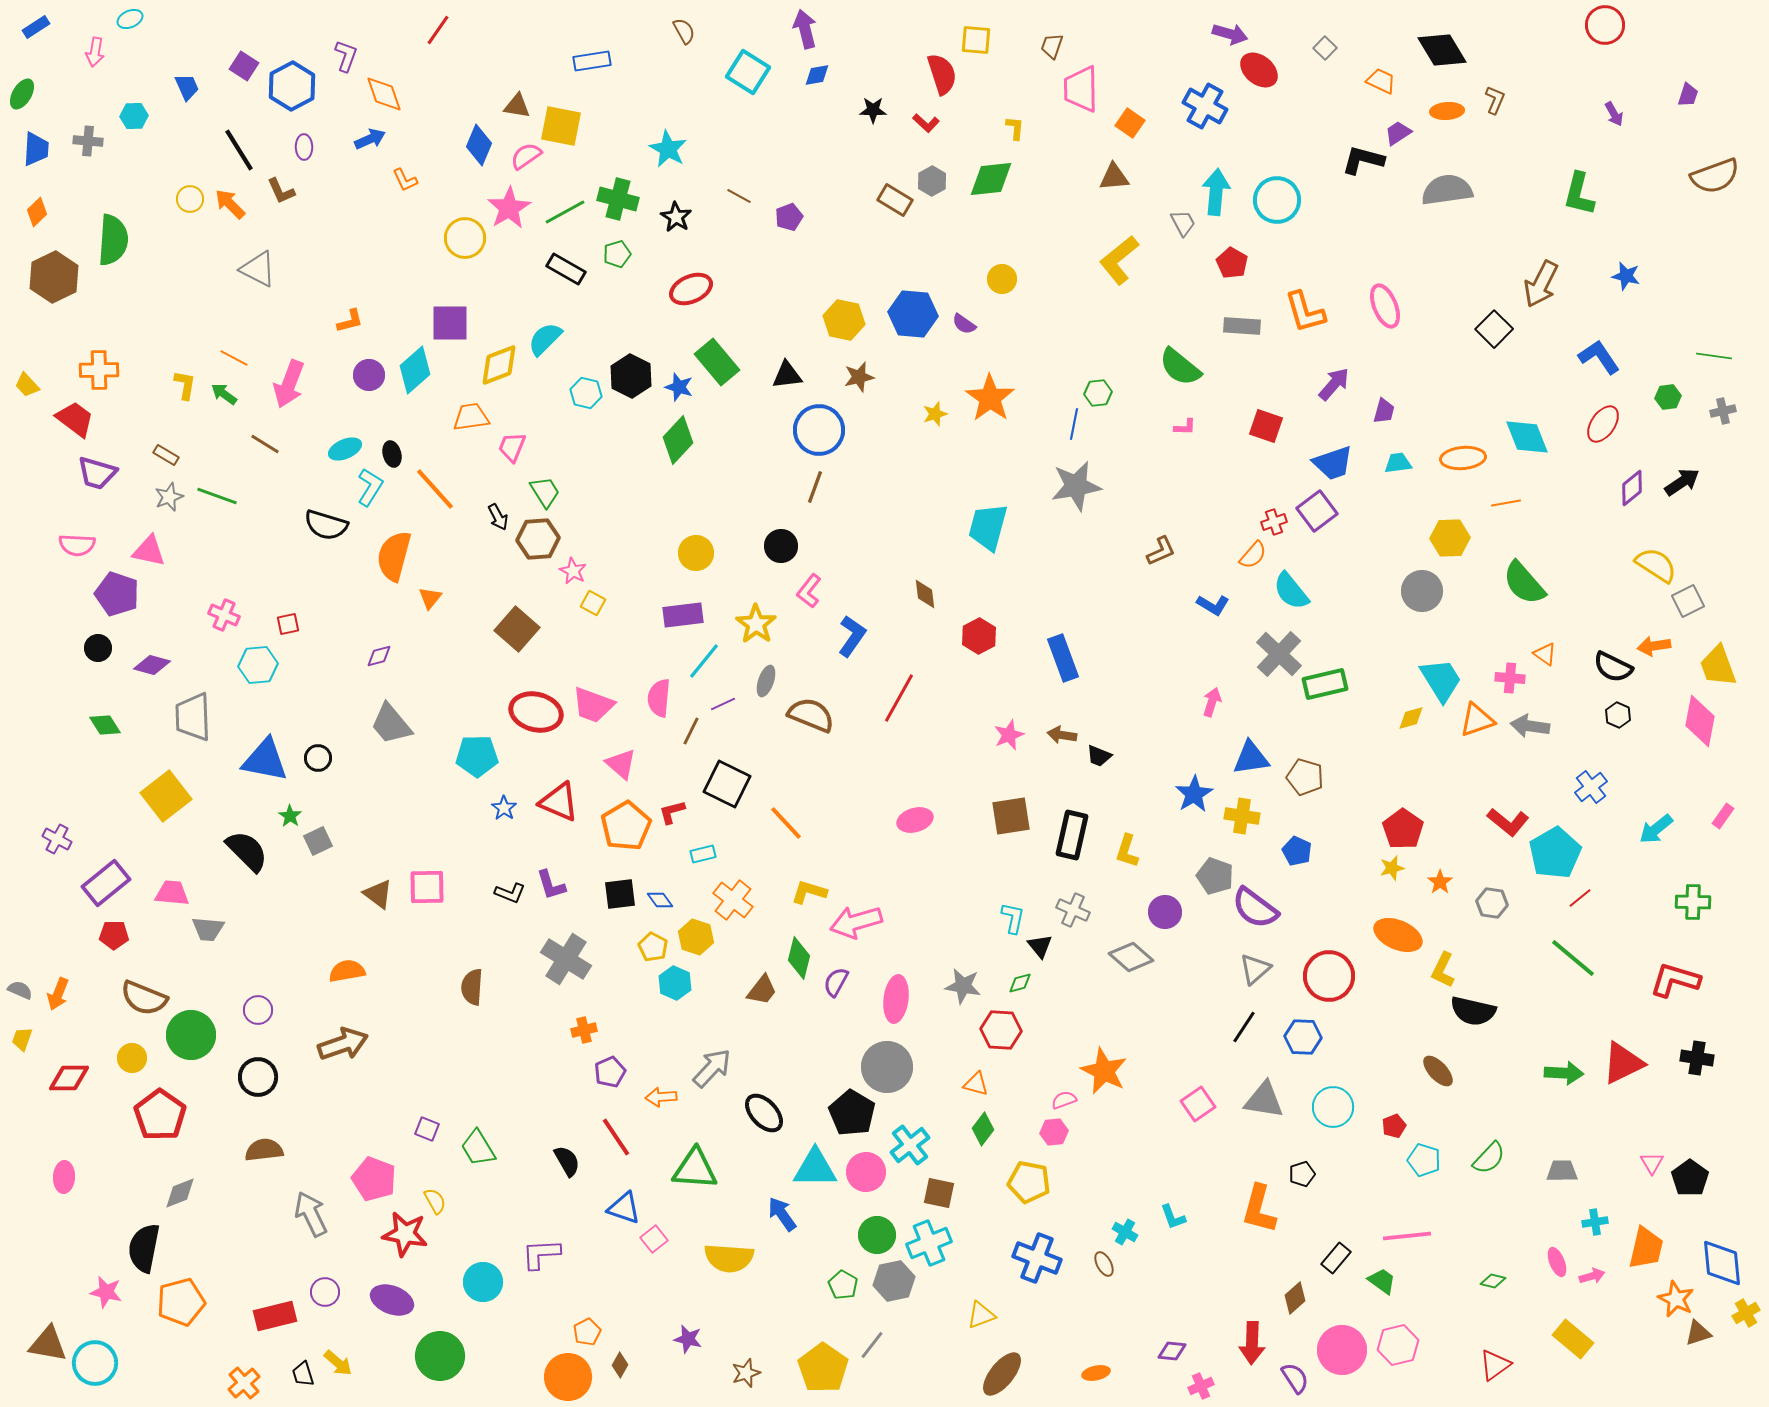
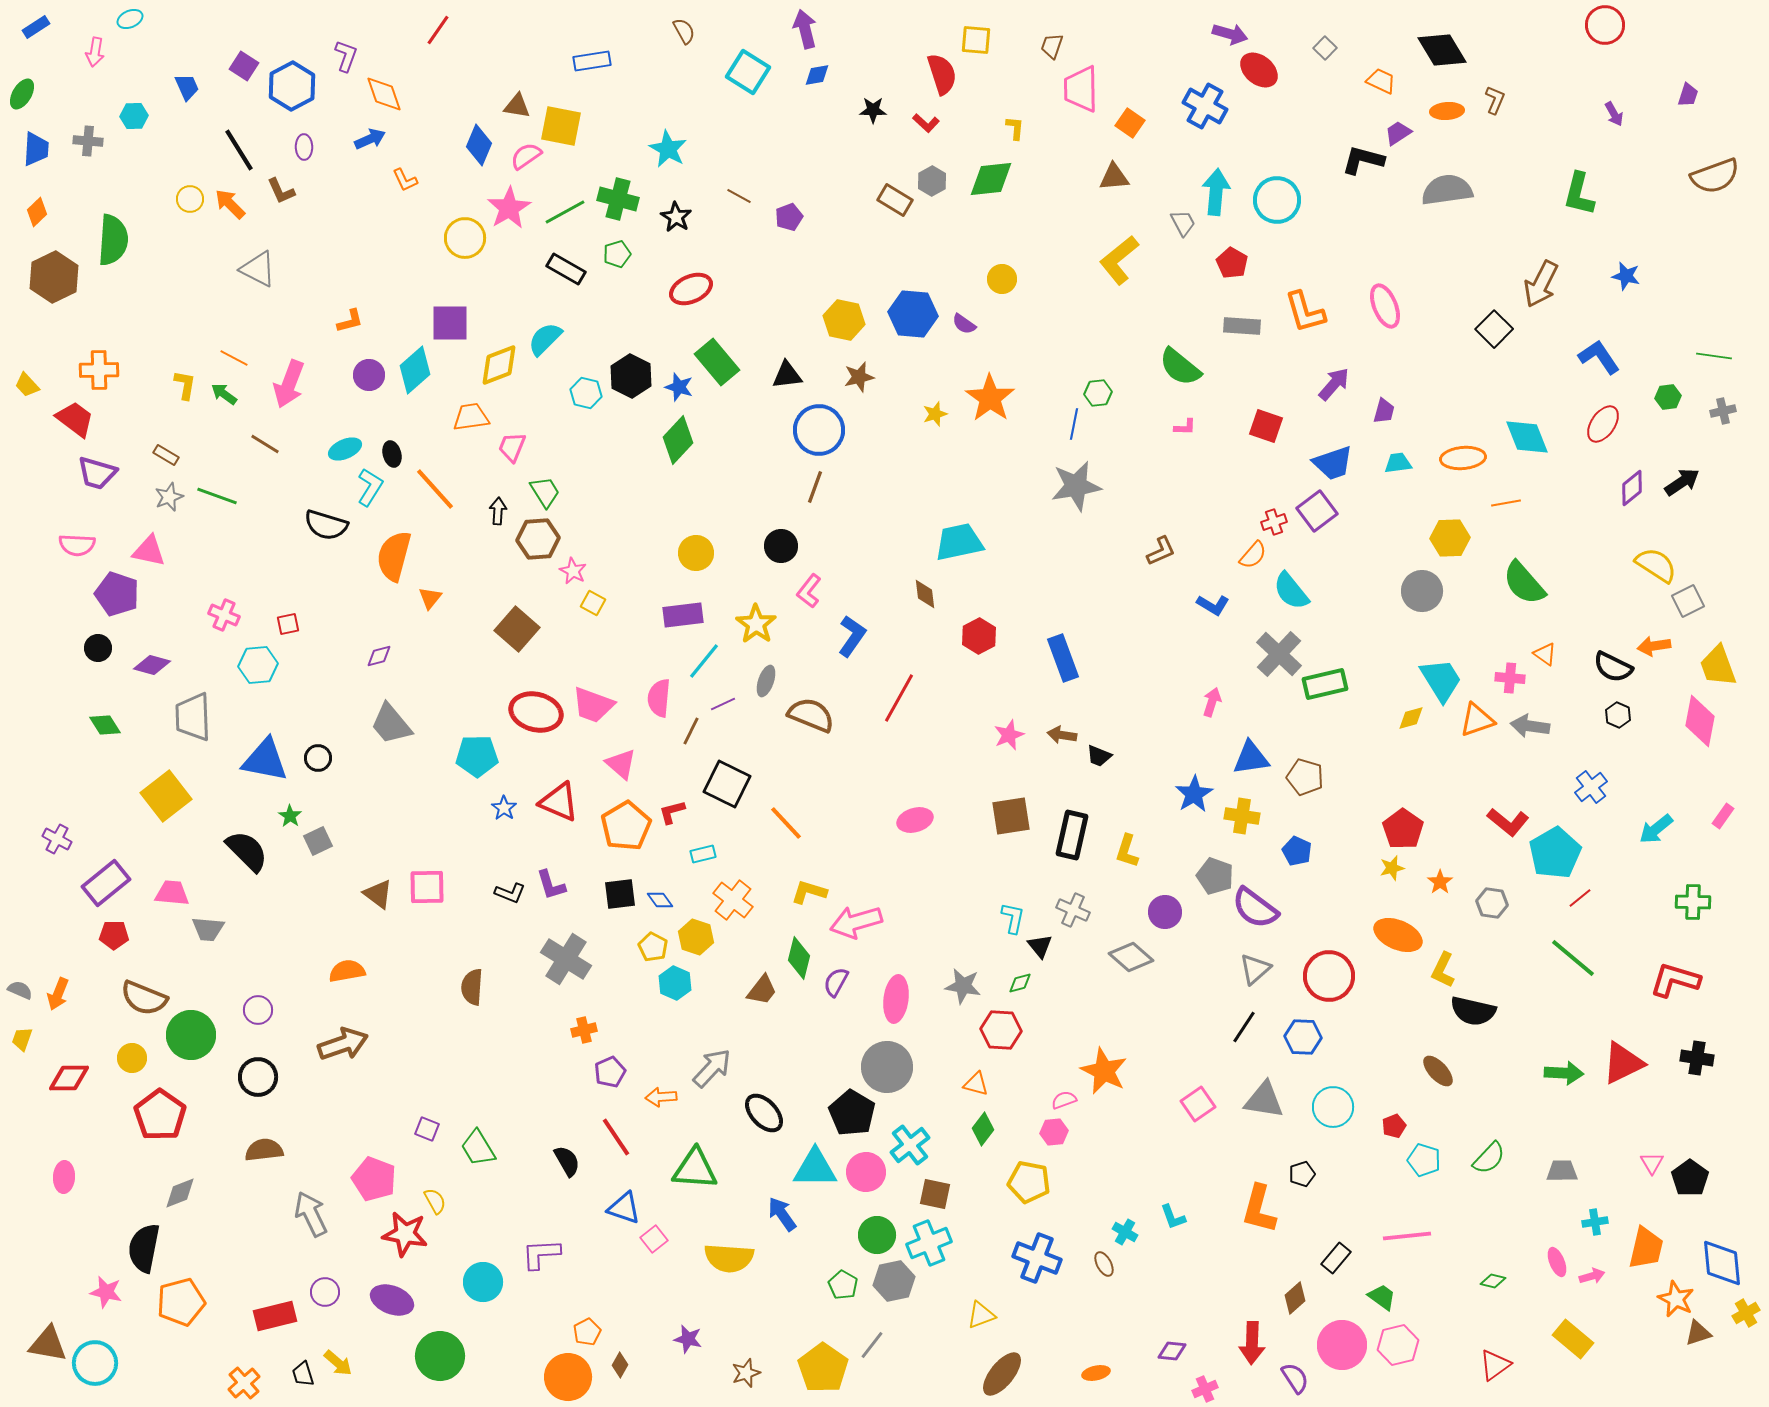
black arrow at (498, 517): moved 6 px up; rotated 148 degrees counterclockwise
cyan trapezoid at (988, 527): moved 29 px left, 15 px down; rotated 63 degrees clockwise
brown square at (939, 1193): moved 4 px left, 1 px down
green trapezoid at (1382, 1281): moved 16 px down
pink circle at (1342, 1350): moved 5 px up
pink cross at (1201, 1386): moved 4 px right, 3 px down
